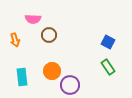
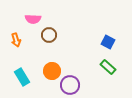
orange arrow: moved 1 px right
green rectangle: rotated 14 degrees counterclockwise
cyan rectangle: rotated 24 degrees counterclockwise
